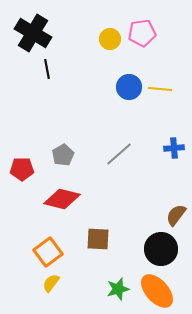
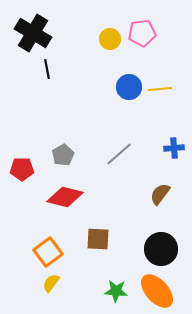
yellow line: rotated 10 degrees counterclockwise
red diamond: moved 3 px right, 2 px up
brown semicircle: moved 16 px left, 21 px up
green star: moved 2 px left, 2 px down; rotated 20 degrees clockwise
